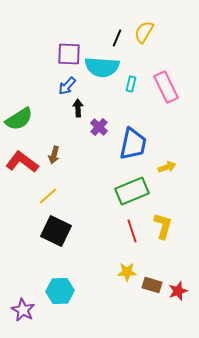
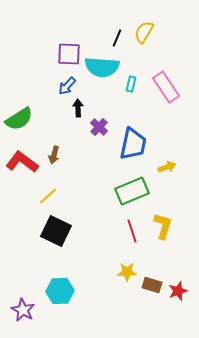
pink rectangle: rotated 8 degrees counterclockwise
